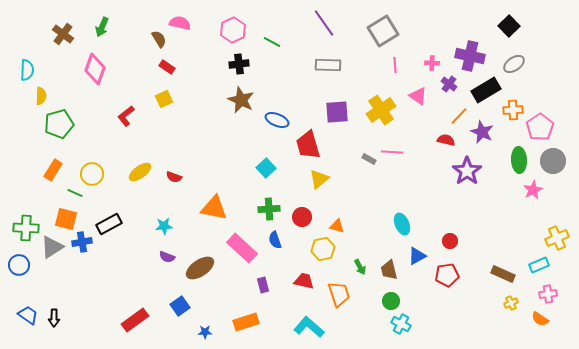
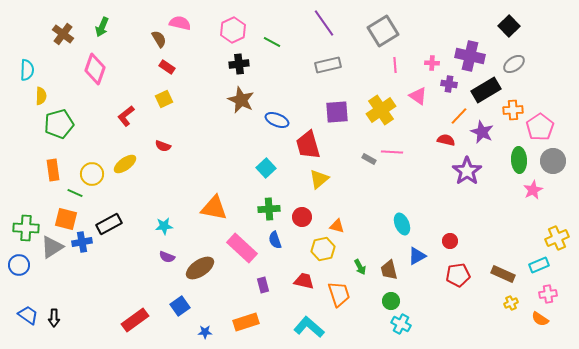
gray rectangle at (328, 65): rotated 15 degrees counterclockwise
purple cross at (449, 84): rotated 28 degrees counterclockwise
orange rectangle at (53, 170): rotated 40 degrees counterclockwise
yellow ellipse at (140, 172): moved 15 px left, 8 px up
red semicircle at (174, 177): moved 11 px left, 31 px up
red pentagon at (447, 275): moved 11 px right
